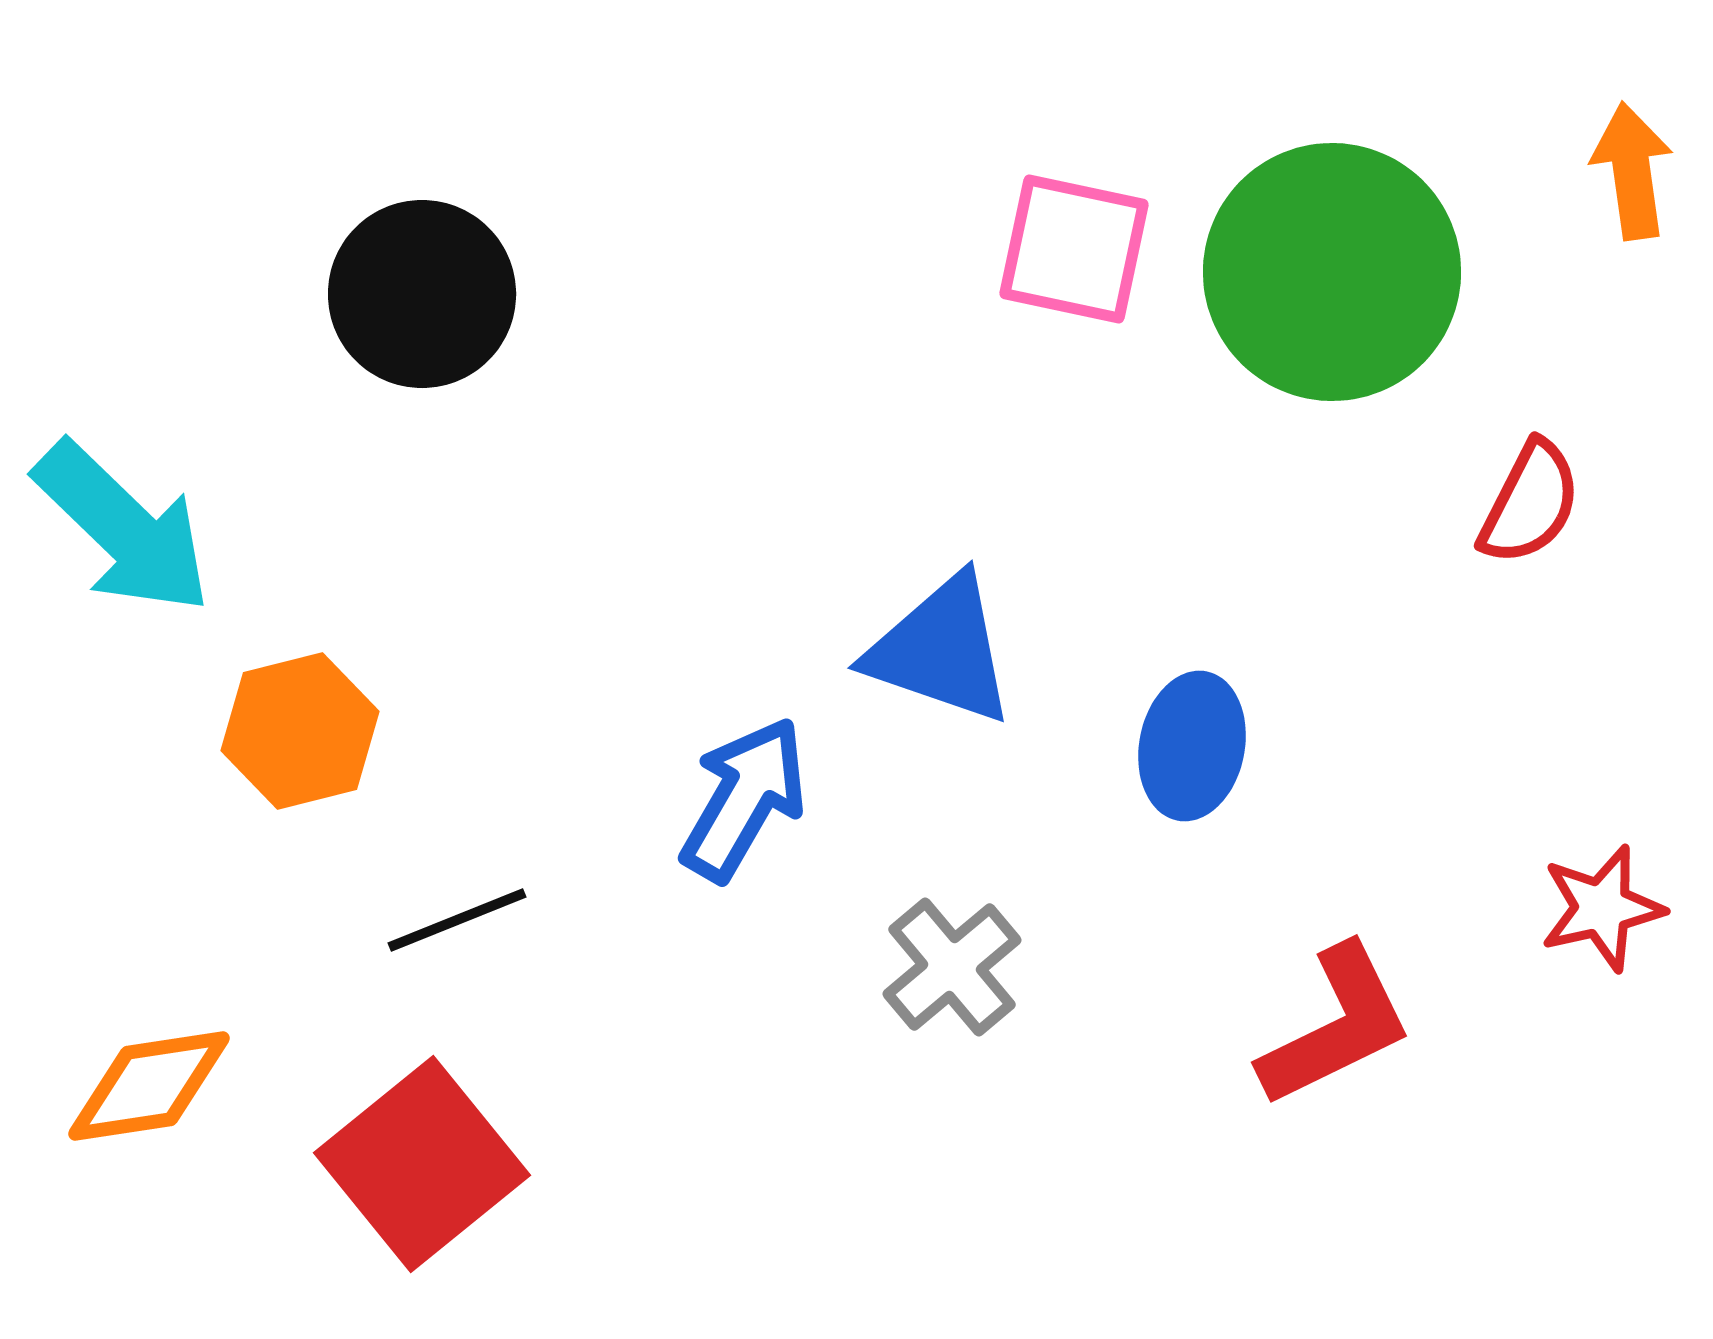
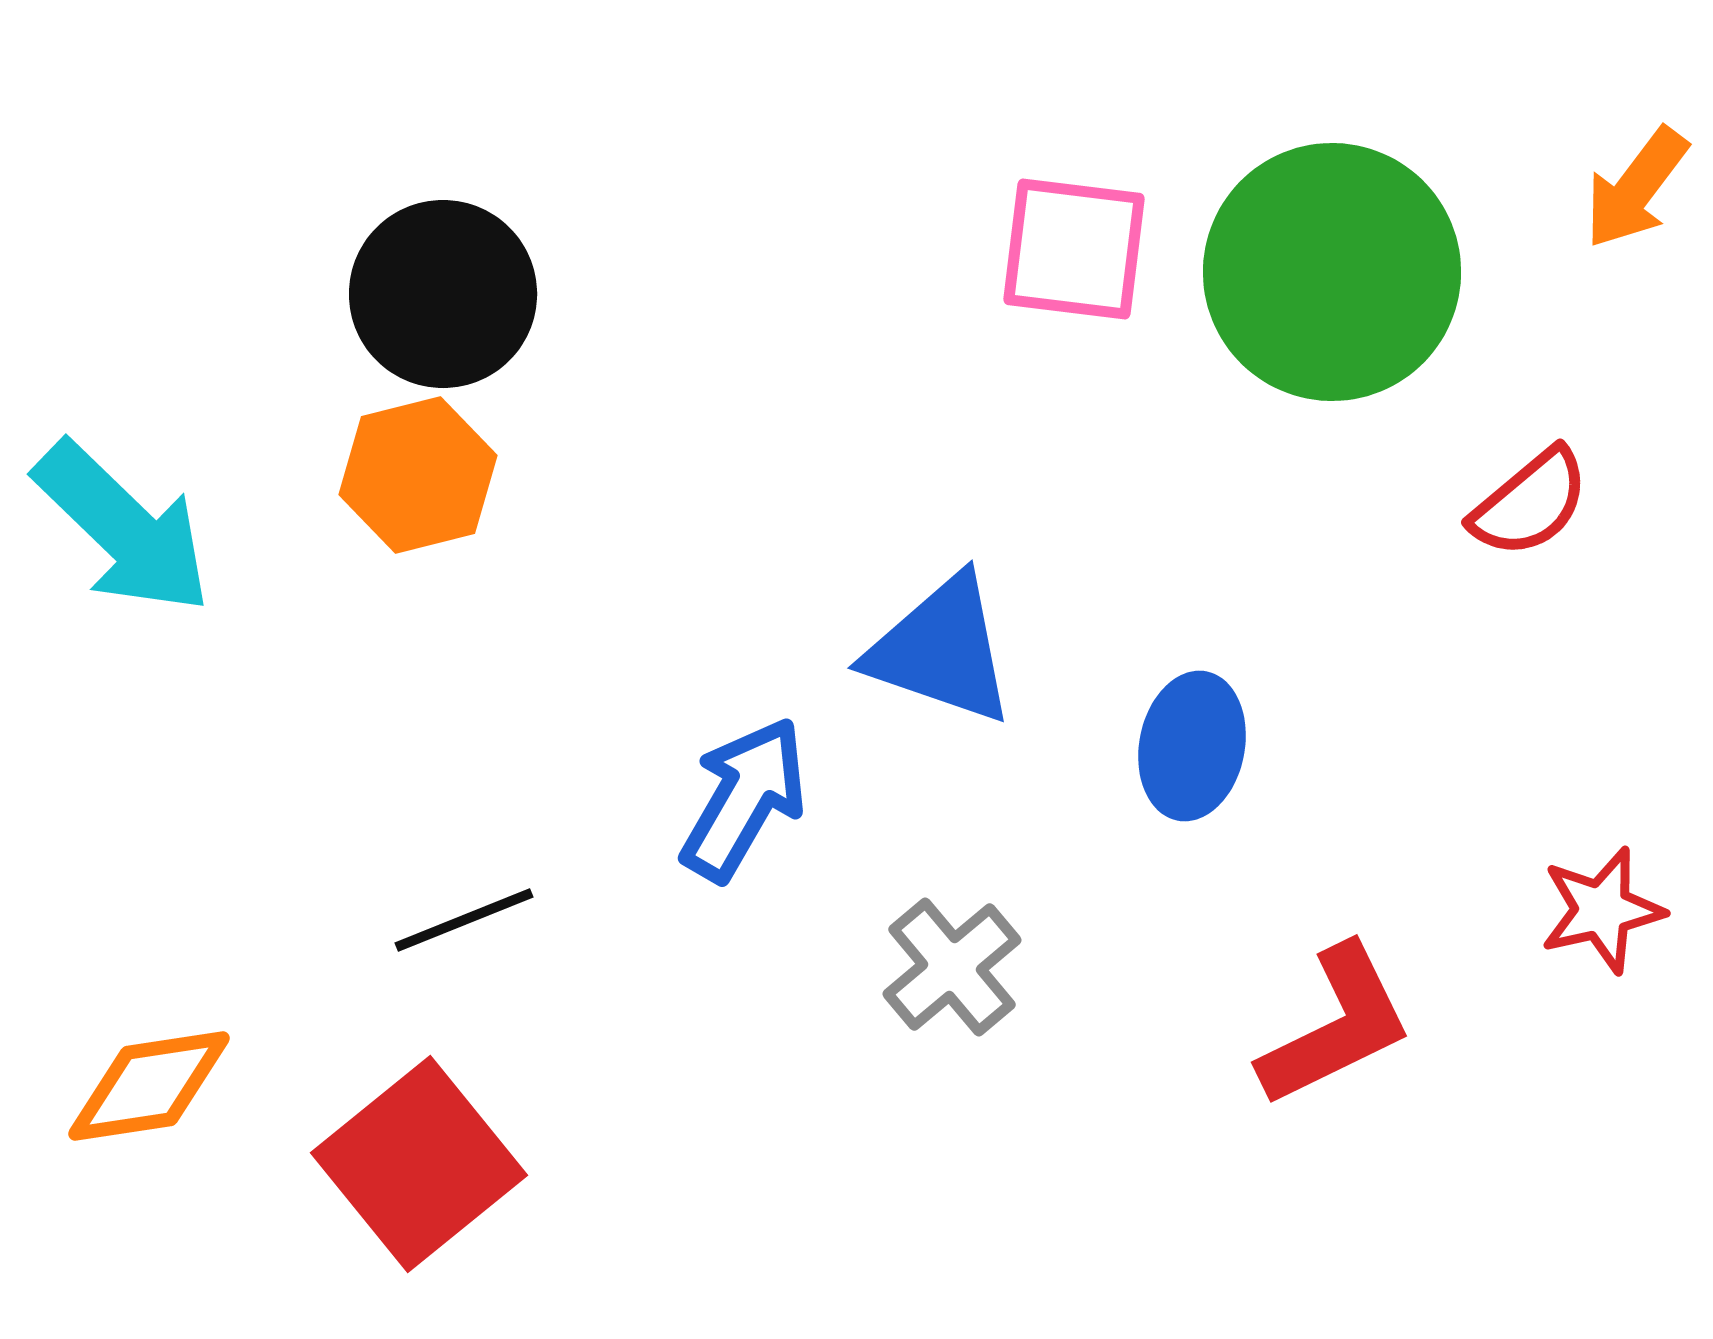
orange arrow: moved 4 px right, 17 px down; rotated 135 degrees counterclockwise
pink square: rotated 5 degrees counterclockwise
black circle: moved 21 px right
red semicircle: rotated 23 degrees clockwise
orange hexagon: moved 118 px right, 256 px up
red star: moved 2 px down
black line: moved 7 px right
red square: moved 3 px left
